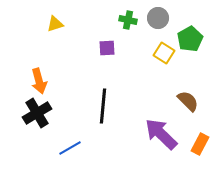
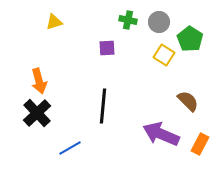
gray circle: moved 1 px right, 4 px down
yellow triangle: moved 1 px left, 2 px up
green pentagon: rotated 10 degrees counterclockwise
yellow square: moved 2 px down
black cross: rotated 12 degrees counterclockwise
purple arrow: rotated 21 degrees counterclockwise
